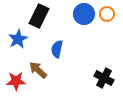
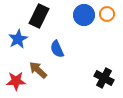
blue circle: moved 1 px down
blue semicircle: rotated 36 degrees counterclockwise
